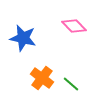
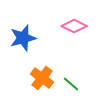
pink diamond: rotated 20 degrees counterclockwise
blue star: rotated 28 degrees counterclockwise
